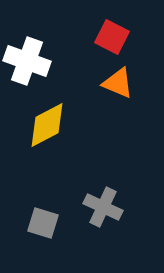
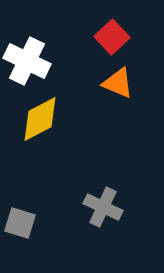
red square: rotated 20 degrees clockwise
white cross: rotated 6 degrees clockwise
yellow diamond: moved 7 px left, 6 px up
gray square: moved 23 px left
